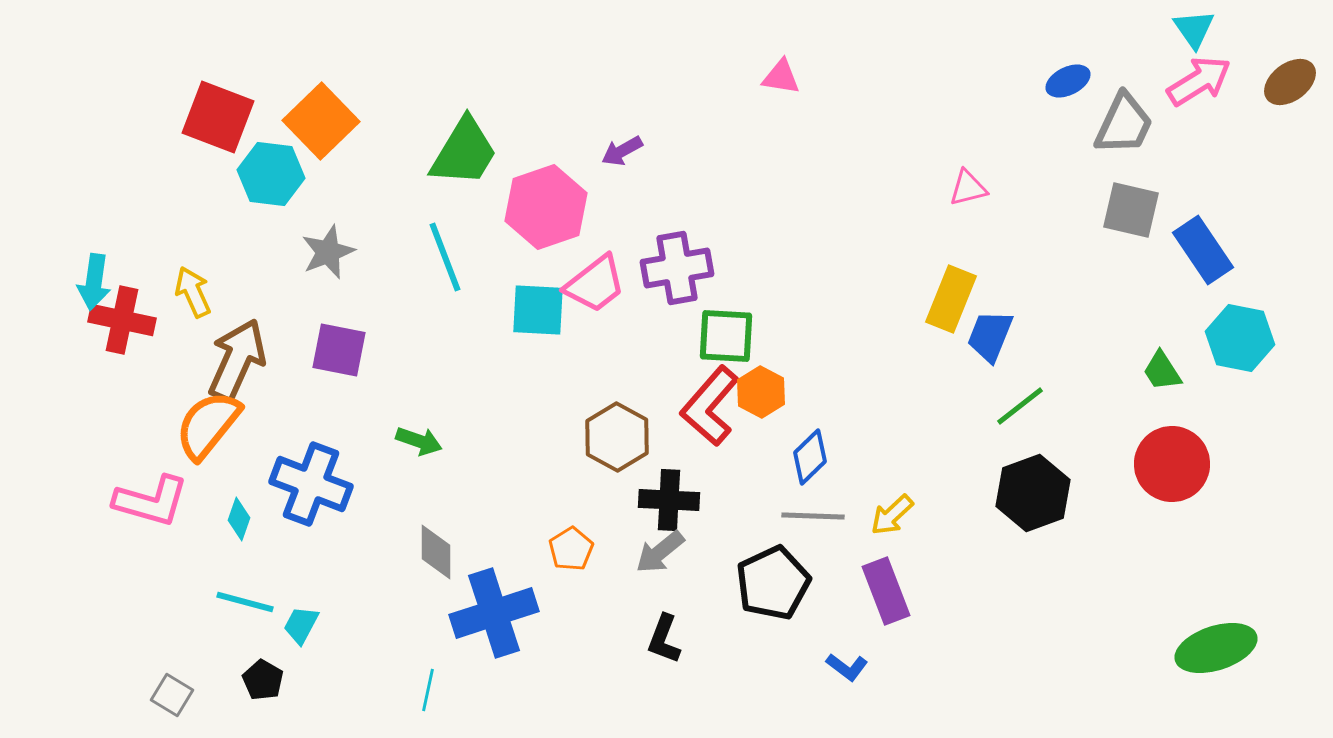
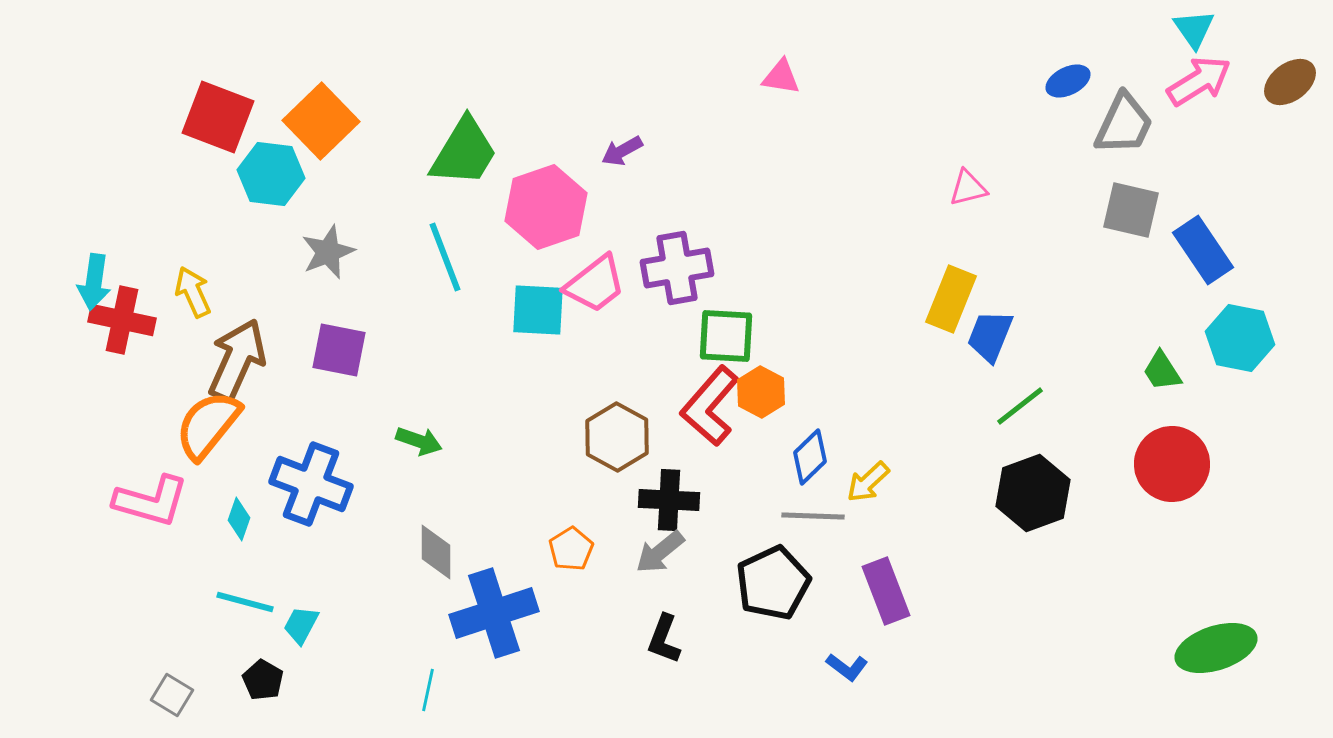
yellow arrow at (892, 515): moved 24 px left, 33 px up
